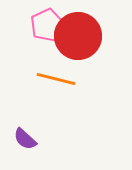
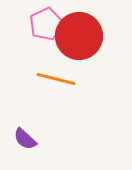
pink pentagon: moved 1 px left, 1 px up
red circle: moved 1 px right
